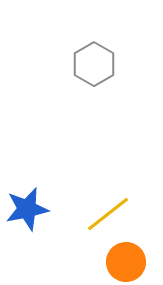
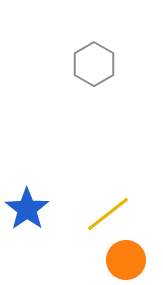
blue star: rotated 24 degrees counterclockwise
orange circle: moved 2 px up
